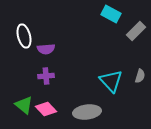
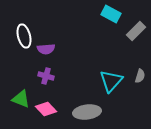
purple cross: rotated 21 degrees clockwise
cyan triangle: rotated 25 degrees clockwise
green triangle: moved 3 px left, 6 px up; rotated 18 degrees counterclockwise
